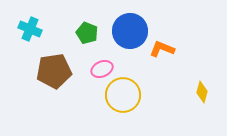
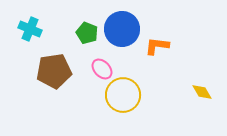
blue circle: moved 8 px left, 2 px up
orange L-shape: moved 5 px left, 3 px up; rotated 15 degrees counterclockwise
pink ellipse: rotated 70 degrees clockwise
yellow diamond: rotated 45 degrees counterclockwise
